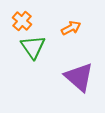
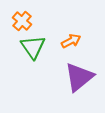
orange arrow: moved 13 px down
purple triangle: rotated 40 degrees clockwise
